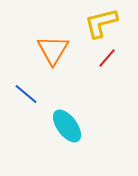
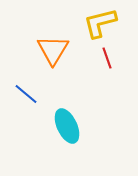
yellow L-shape: moved 1 px left
red line: rotated 60 degrees counterclockwise
cyan ellipse: rotated 12 degrees clockwise
